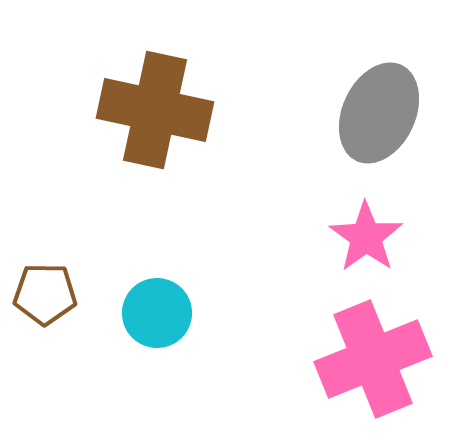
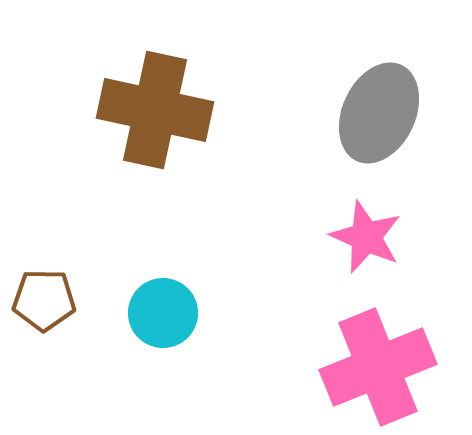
pink star: rotated 12 degrees counterclockwise
brown pentagon: moved 1 px left, 6 px down
cyan circle: moved 6 px right
pink cross: moved 5 px right, 8 px down
